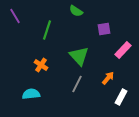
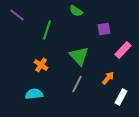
purple line: moved 2 px right, 1 px up; rotated 21 degrees counterclockwise
cyan semicircle: moved 3 px right
